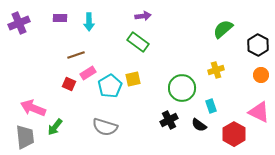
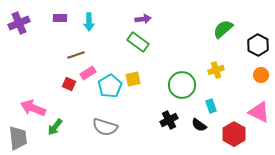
purple arrow: moved 3 px down
green circle: moved 3 px up
gray trapezoid: moved 7 px left, 1 px down
